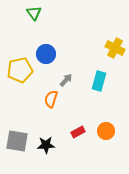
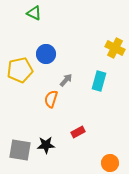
green triangle: rotated 28 degrees counterclockwise
orange circle: moved 4 px right, 32 px down
gray square: moved 3 px right, 9 px down
